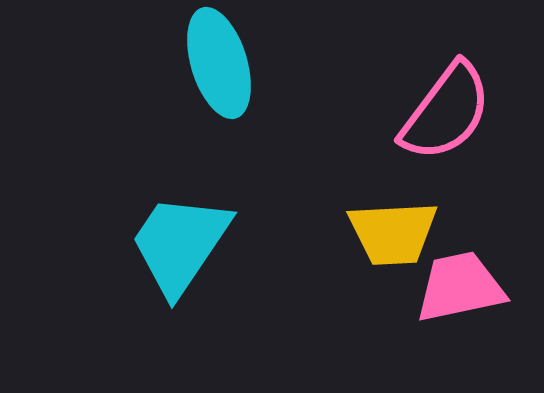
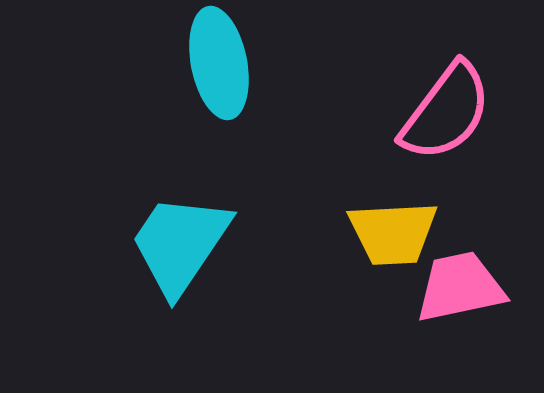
cyan ellipse: rotated 6 degrees clockwise
